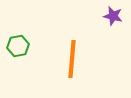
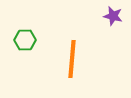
green hexagon: moved 7 px right, 6 px up; rotated 10 degrees clockwise
